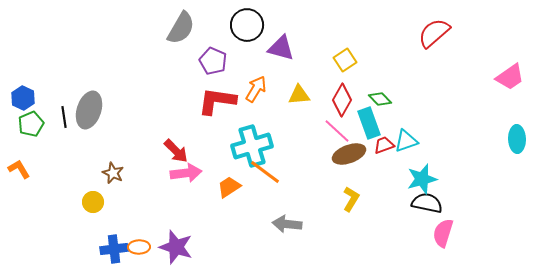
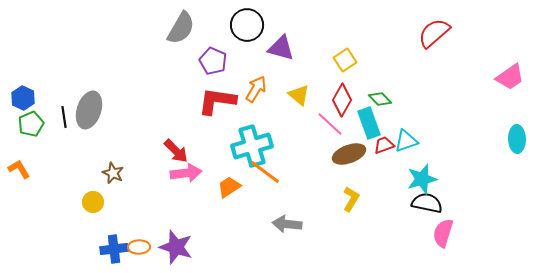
yellow triangle: rotated 45 degrees clockwise
pink line: moved 7 px left, 7 px up
